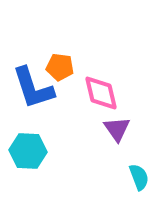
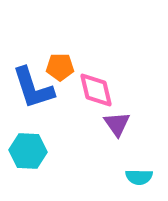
orange pentagon: rotated 8 degrees counterclockwise
pink diamond: moved 5 px left, 3 px up
purple triangle: moved 5 px up
cyan semicircle: rotated 112 degrees clockwise
